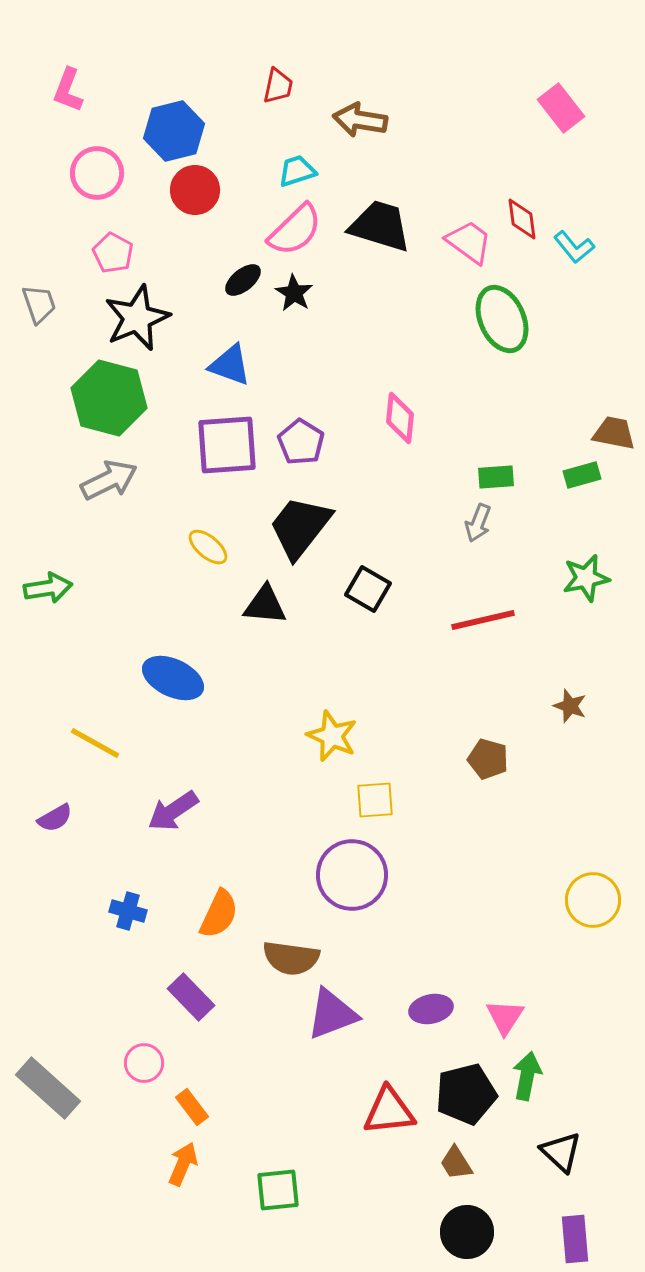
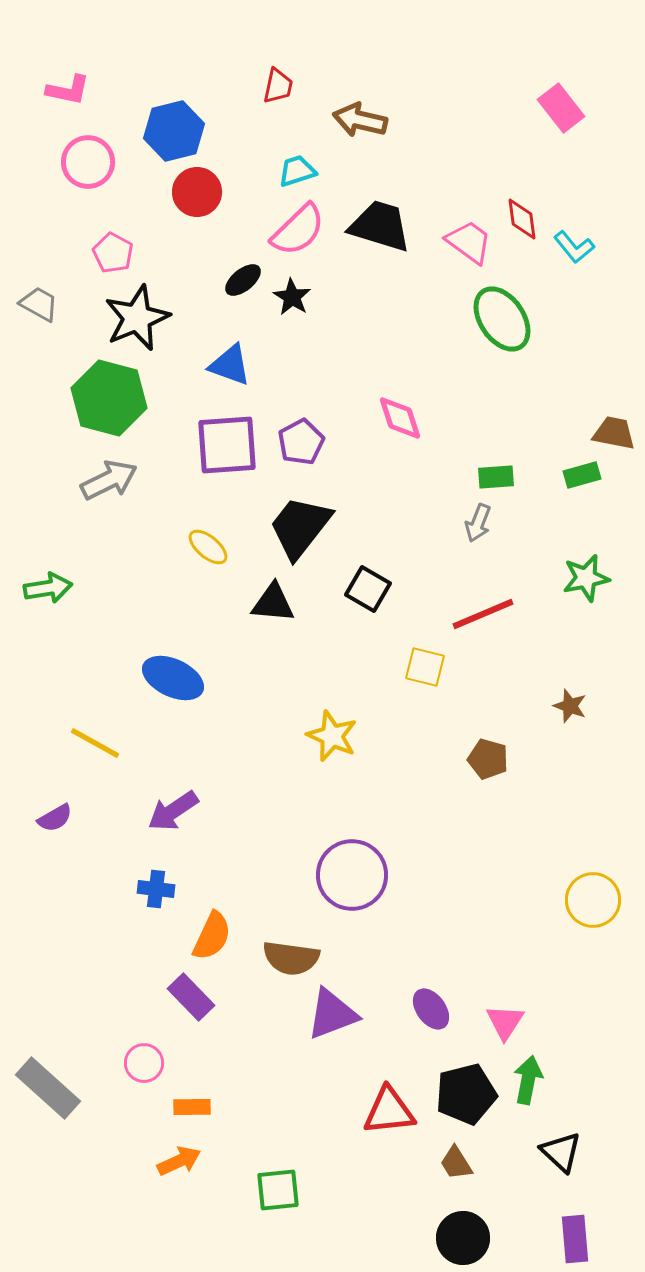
pink L-shape at (68, 90): rotated 99 degrees counterclockwise
brown arrow at (360, 120): rotated 4 degrees clockwise
pink circle at (97, 173): moved 9 px left, 11 px up
red circle at (195, 190): moved 2 px right, 2 px down
pink semicircle at (295, 230): moved 3 px right
black star at (294, 293): moved 2 px left, 4 px down
gray trapezoid at (39, 304): rotated 42 degrees counterclockwise
green ellipse at (502, 319): rotated 10 degrees counterclockwise
pink diamond at (400, 418): rotated 24 degrees counterclockwise
purple pentagon at (301, 442): rotated 12 degrees clockwise
black triangle at (265, 605): moved 8 px right, 2 px up
red line at (483, 620): moved 6 px up; rotated 10 degrees counterclockwise
yellow square at (375, 800): moved 50 px right, 133 px up; rotated 18 degrees clockwise
blue cross at (128, 911): moved 28 px right, 22 px up; rotated 9 degrees counterclockwise
orange semicircle at (219, 914): moved 7 px left, 22 px down
purple ellipse at (431, 1009): rotated 66 degrees clockwise
pink triangle at (505, 1017): moved 5 px down
green arrow at (527, 1076): moved 1 px right, 4 px down
orange rectangle at (192, 1107): rotated 54 degrees counterclockwise
orange arrow at (183, 1164): moved 4 px left, 3 px up; rotated 42 degrees clockwise
black circle at (467, 1232): moved 4 px left, 6 px down
